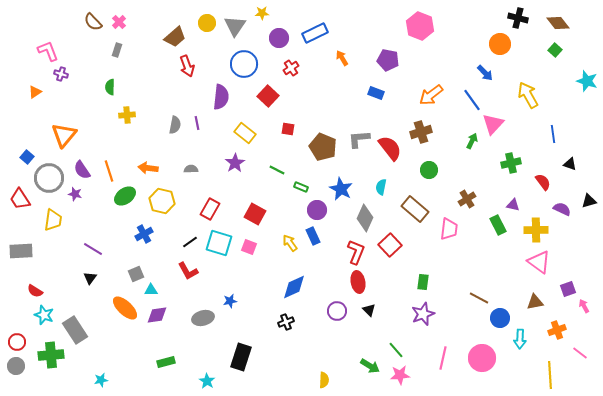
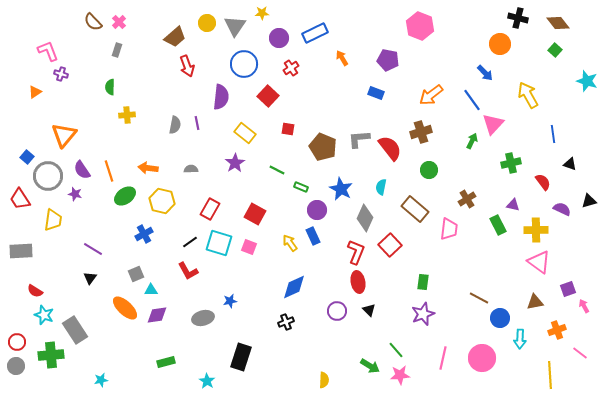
gray circle at (49, 178): moved 1 px left, 2 px up
